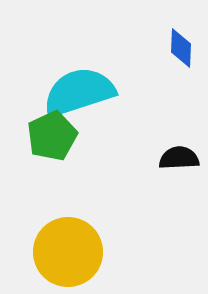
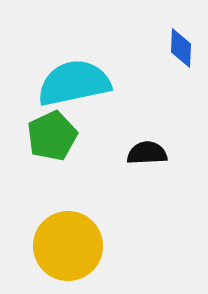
cyan semicircle: moved 5 px left, 9 px up; rotated 6 degrees clockwise
black semicircle: moved 32 px left, 5 px up
yellow circle: moved 6 px up
